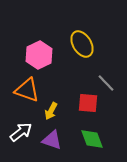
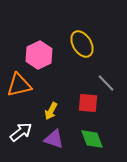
orange triangle: moved 8 px left, 5 px up; rotated 32 degrees counterclockwise
purple triangle: moved 2 px right, 1 px up
